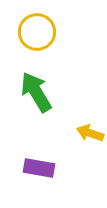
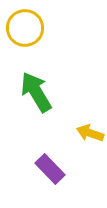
yellow circle: moved 12 px left, 4 px up
purple rectangle: moved 11 px right, 1 px down; rotated 36 degrees clockwise
